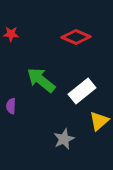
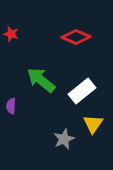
red star: rotated 14 degrees clockwise
yellow triangle: moved 6 px left, 3 px down; rotated 15 degrees counterclockwise
